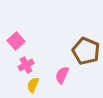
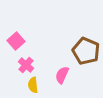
pink cross: rotated 21 degrees counterclockwise
yellow semicircle: rotated 28 degrees counterclockwise
